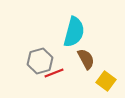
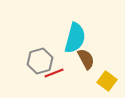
cyan semicircle: moved 1 px right, 6 px down
yellow square: moved 1 px right
